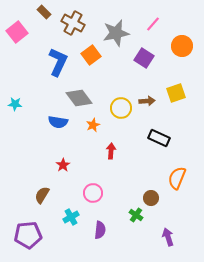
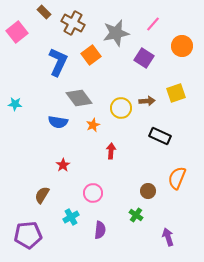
black rectangle: moved 1 px right, 2 px up
brown circle: moved 3 px left, 7 px up
